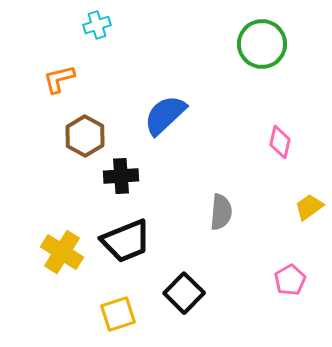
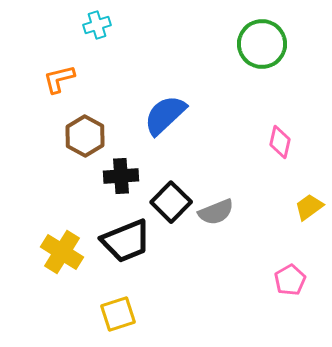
gray semicircle: moved 5 px left; rotated 63 degrees clockwise
black square: moved 13 px left, 91 px up
